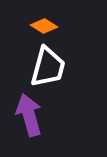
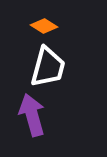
purple arrow: moved 3 px right
